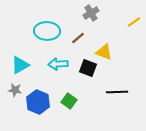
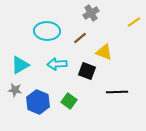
brown line: moved 2 px right
cyan arrow: moved 1 px left
black square: moved 1 px left, 3 px down
